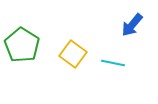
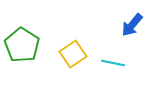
yellow square: rotated 20 degrees clockwise
